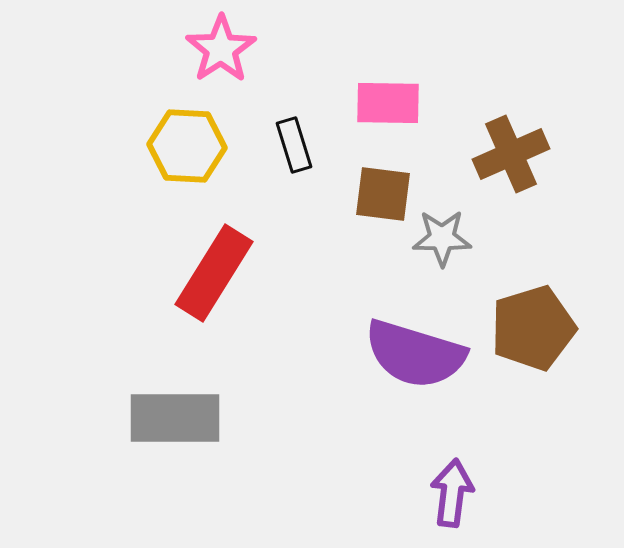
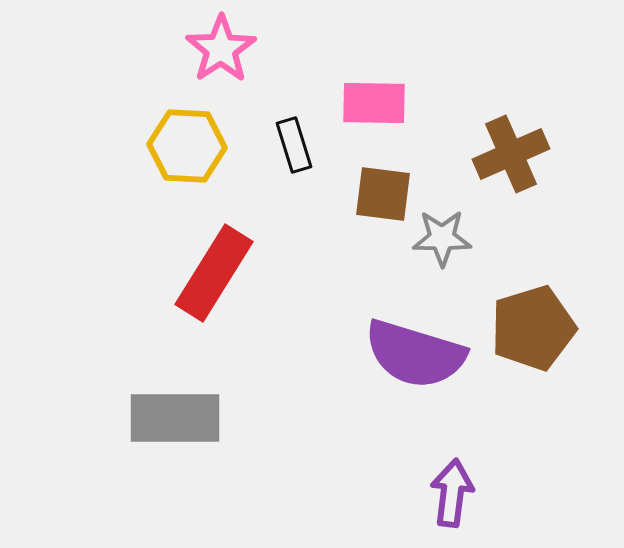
pink rectangle: moved 14 px left
